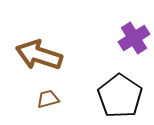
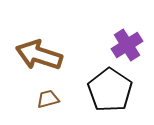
purple cross: moved 7 px left, 7 px down
black pentagon: moved 10 px left, 6 px up
